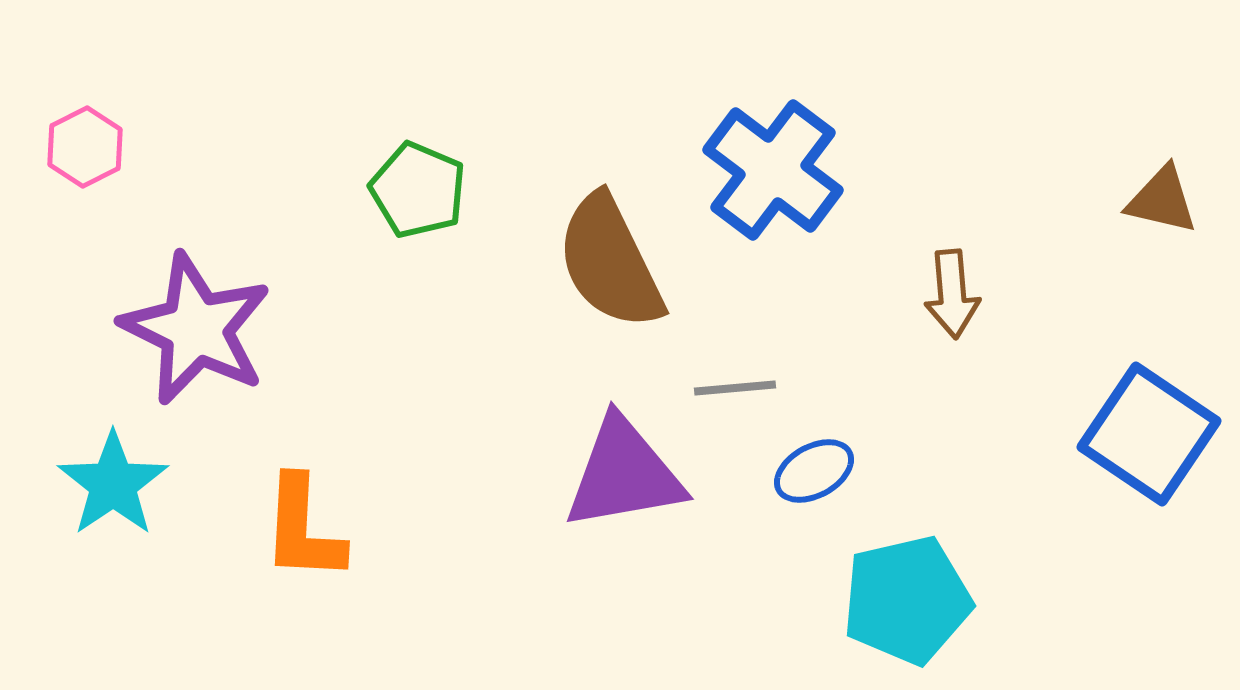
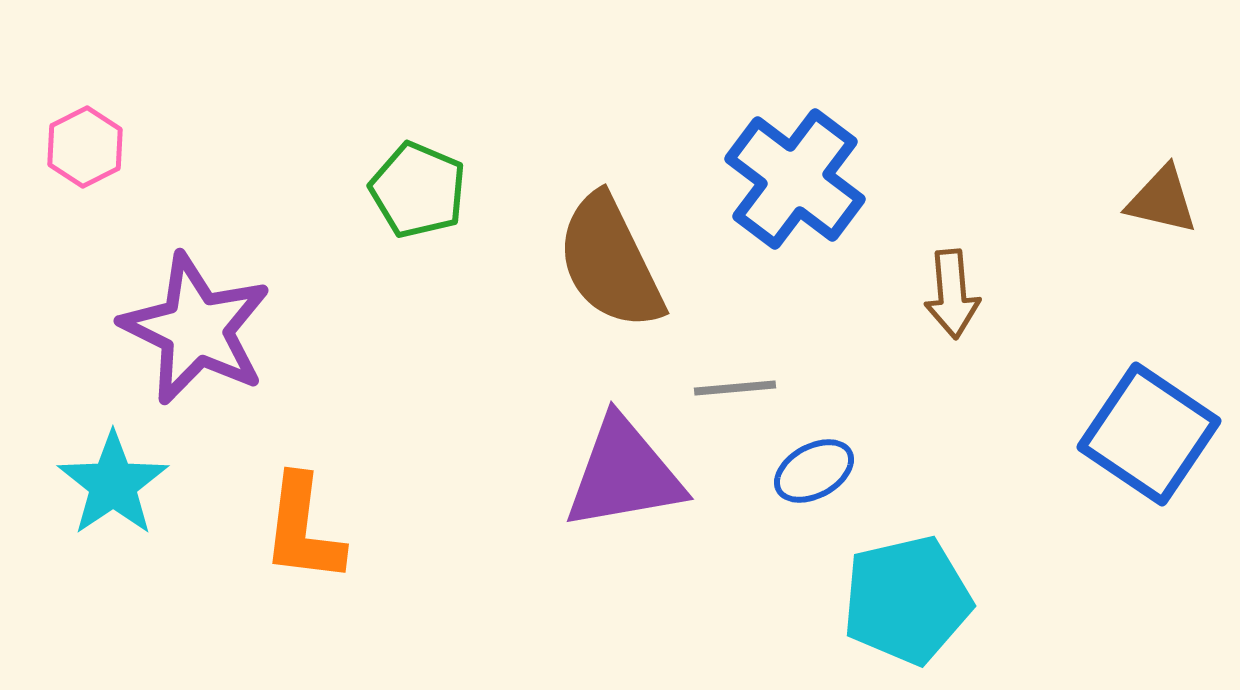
blue cross: moved 22 px right, 9 px down
orange L-shape: rotated 4 degrees clockwise
